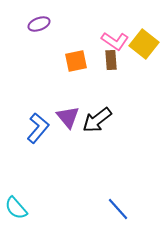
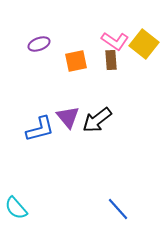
purple ellipse: moved 20 px down
blue L-shape: moved 2 px right, 1 px down; rotated 36 degrees clockwise
